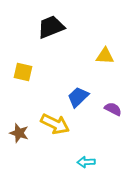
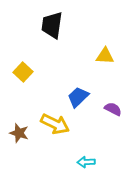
black trapezoid: moved 1 px right, 2 px up; rotated 60 degrees counterclockwise
yellow square: rotated 30 degrees clockwise
